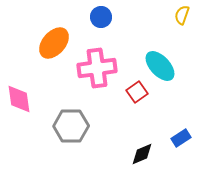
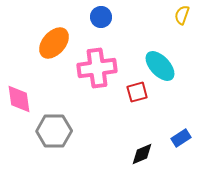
red square: rotated 20 degrees clockwise
gray hexagon: moved 17 px left, 5 px down
